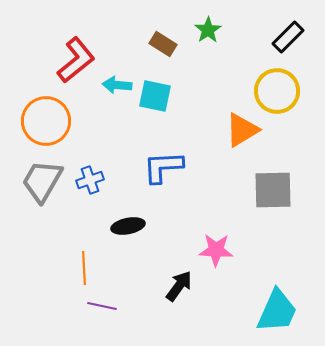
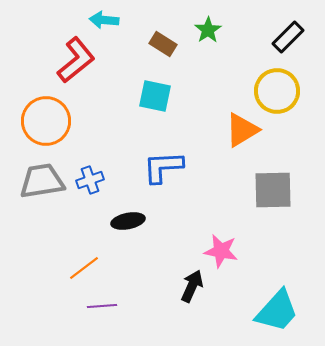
cyan arrow: moved 13 px left, 65 px up
gray trapezoid: rotated 51 degrees clockwise
black ellipse: moved 5 px up
pink star: moved 5 px right, 1 px down; rotated 8 degrees clockwise
orange line: rotated 56 degrees clockwise
black arrow: moved 13 px right; rotated 12 degrees counterclockwise
purple line: rotated 16 degrees counterclockwise
cyan trapezoid: rotated 18 degrees clockwise
